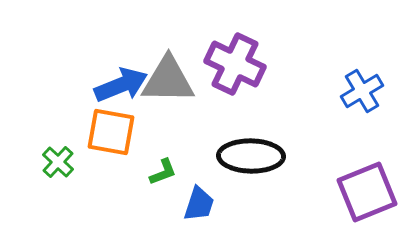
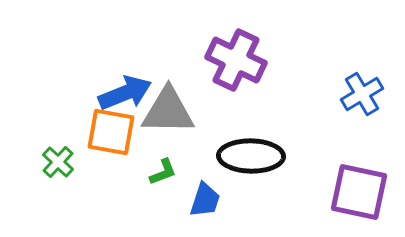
purple cross: moved 1 px right, 4 px up
gray triangle: moved 31 px down
blue arrow: moved 4 px right, 8 px down
blue cross: moved 3 px down
purple square: moved 8 px left; rotated 34 degrees clockwise
blue trapezoid: moved 6 px right, 4 px up
